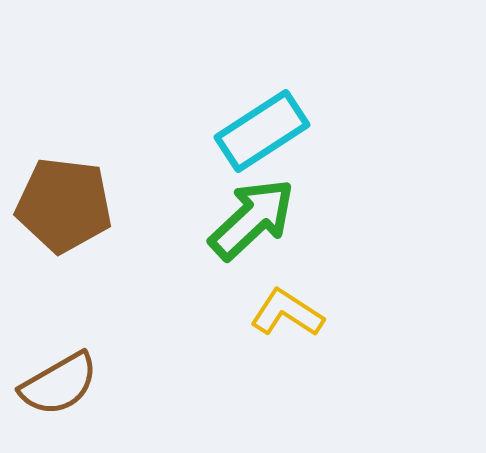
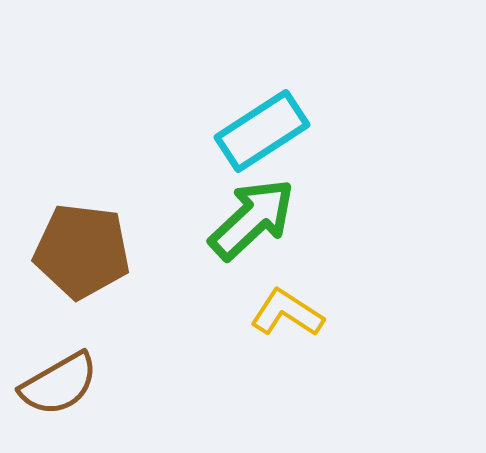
brown pentagon: moved 18 px right, 46 px down
